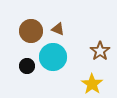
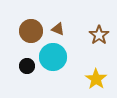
brown star: moved 1 px left, 16 px up
yellow star: moved 4 px right, 5 px up
